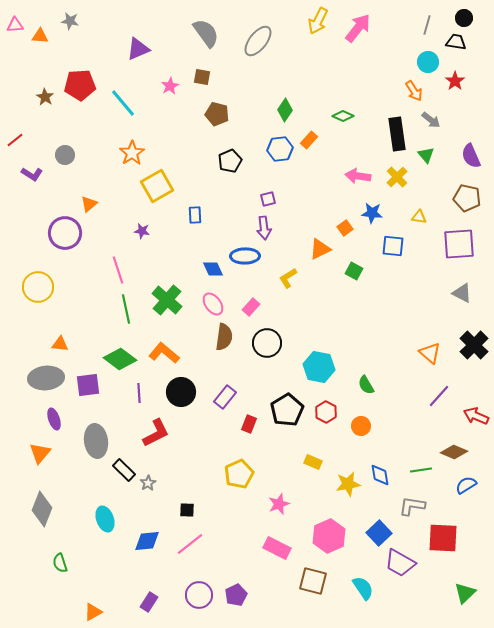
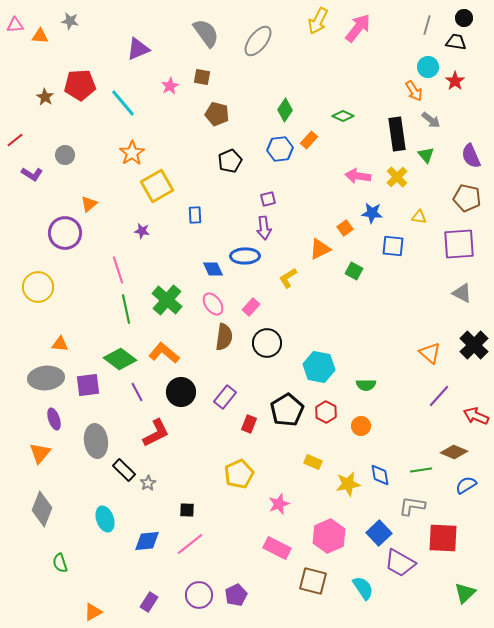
cyan circle at (428, 62): moved 5 px down
green semicircle at (366, 385): rotated 60 degrees counterclockwise
purple line at (139, 393): moved 2 px left, 1 px up; rotated 24 degrees counterclockwise
